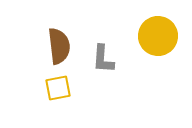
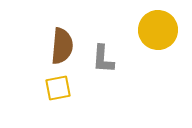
yellow circle: moved 6 px up
brown semicircle: moved 3 px right; rotated 12 degrees clockwise
